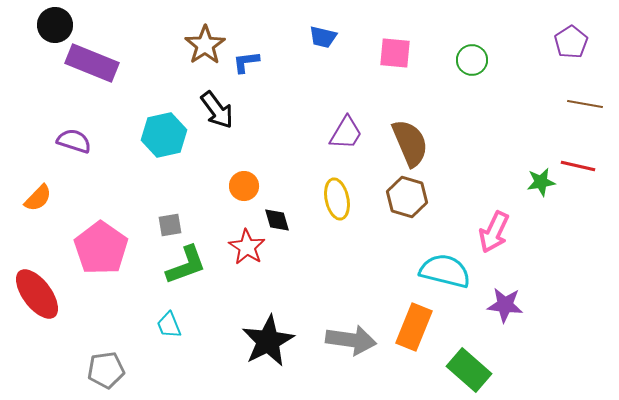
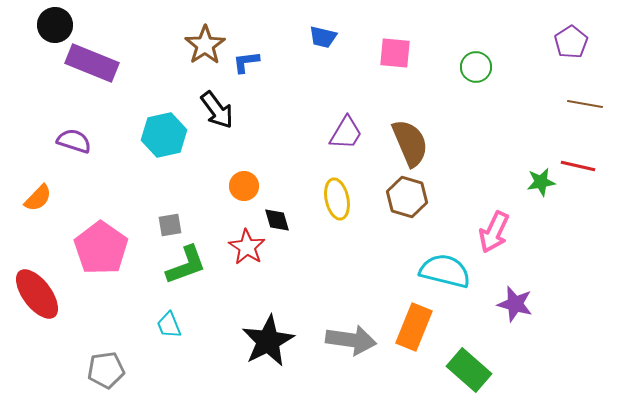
green circle: moved 4 px right, 7 px down
purple star: moved 10 px right, 1 px up; rotated 9 degrees clockwise
